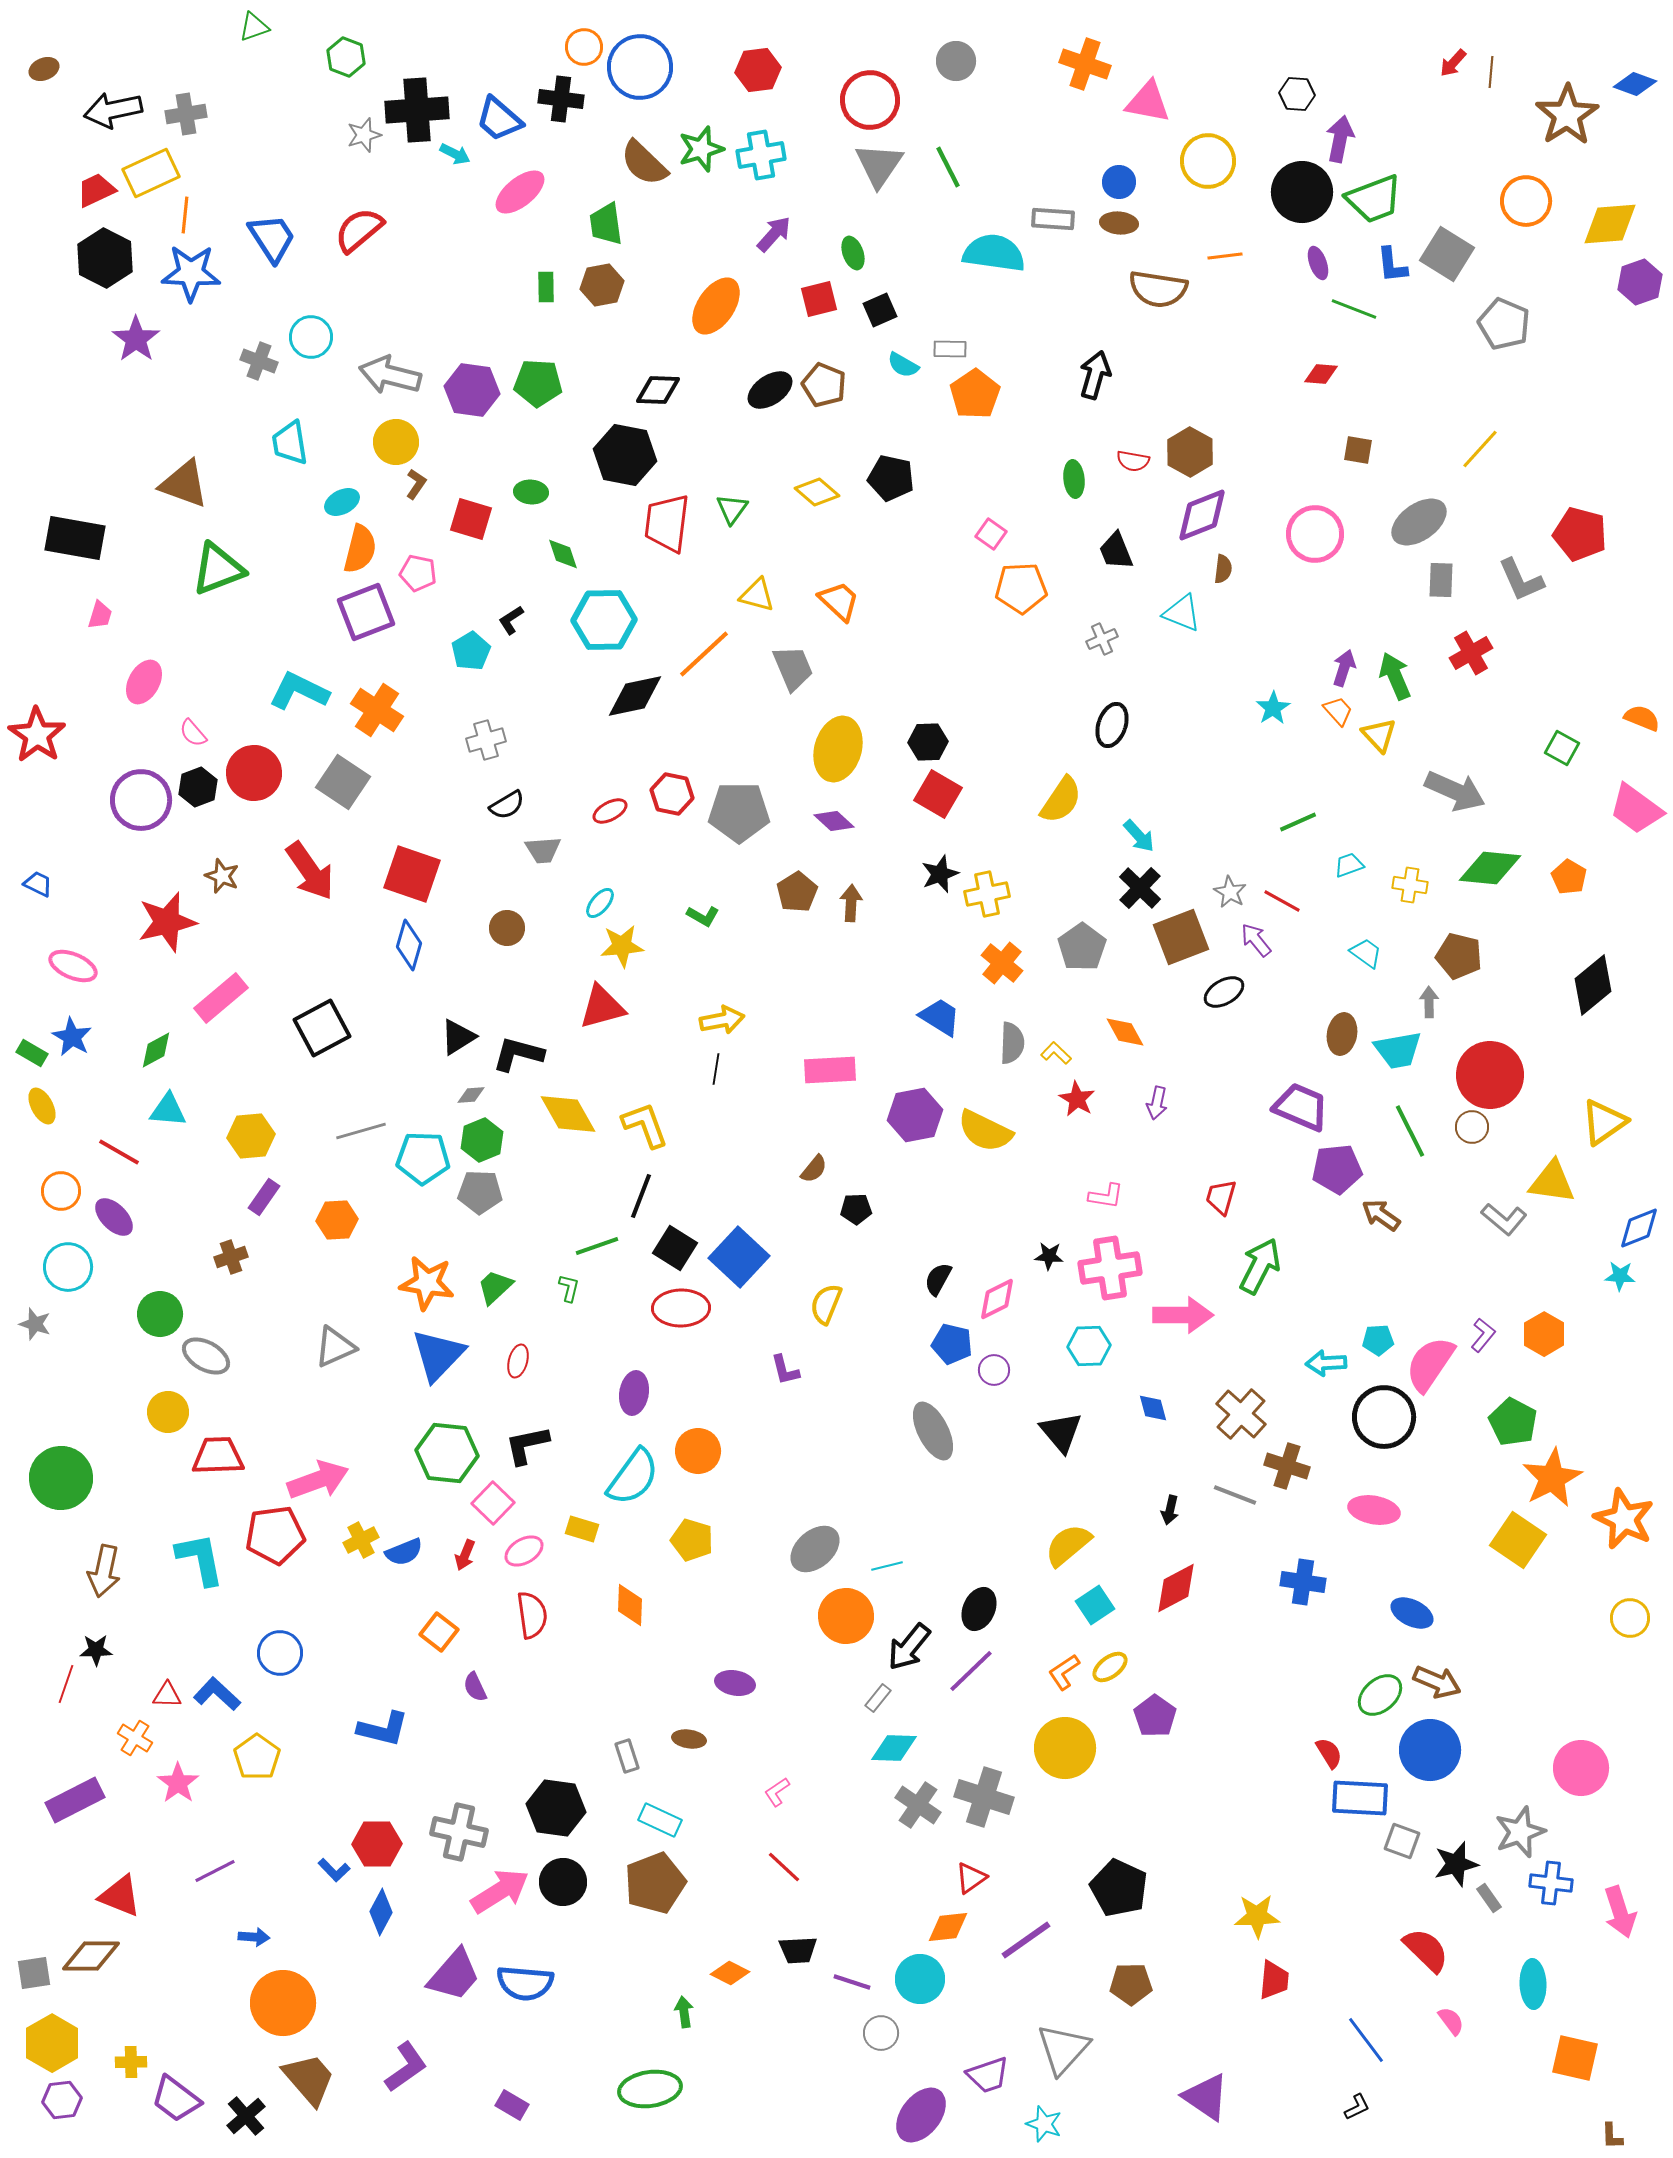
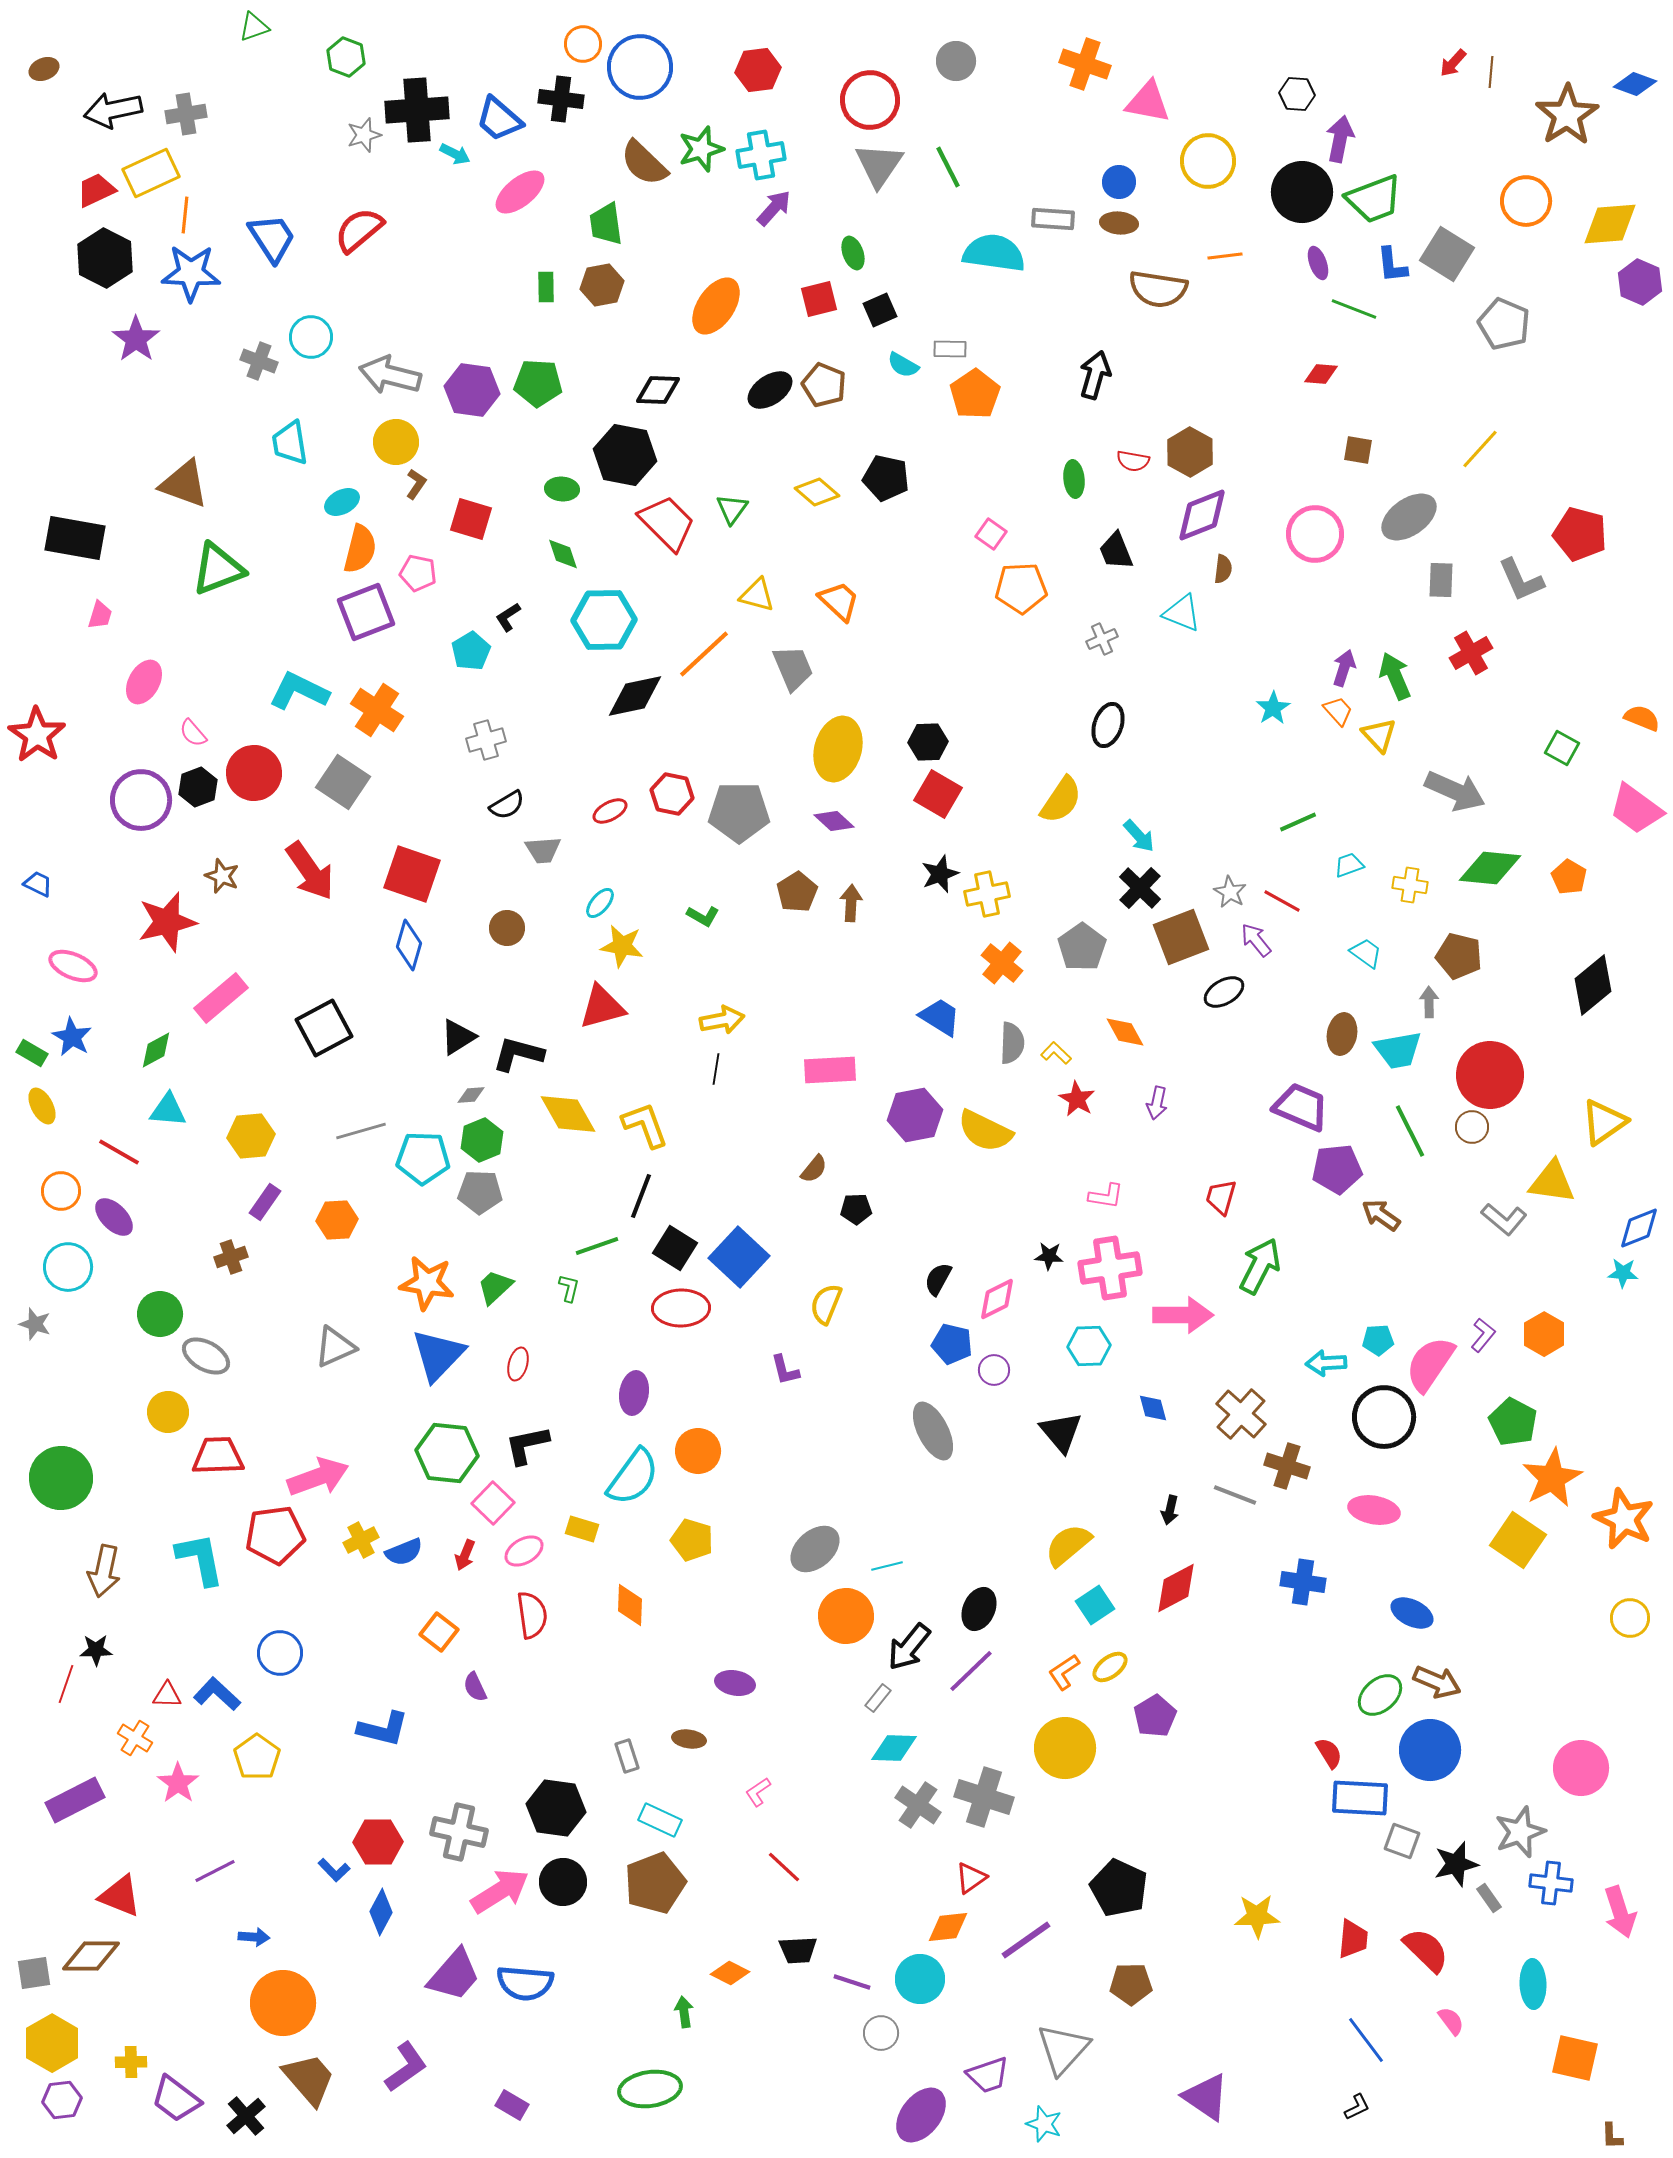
orange circle at (584, 47): moved 1 px left, 3 px up
purple arrow at (774, 234): moved 26 px up
purple hexagon at (1640, 282): rotated 18 degrees counterclockwise
black pentagon at (891, 478): moved 5 px left
green ellipse at (531, 492): moved 31 px right, 3 px up
gray ellipse at (1419, 522): moved 10 px left, 5 px up
red trapezoid at (667, 523): rotated 128 degrees clockwise
black L-shape at (511, 620): moved 3 px left, 3 px up
black ellipse at (1112, 725): moved 4 px left
yellow star at (622, 946): rotated 15 degrees clockwise
black square at (322, 1028): moved 2 px right
purple rectangle at (264, 1197): moved 1 px right, 5 px down
cyan star at (1620, 1276): moved 3 px right, 3 px up
red ellipse at (518, 1361): moved 3 px down
pink arrow at (318, 1480): moved 3 px up
purple pentagon at (1155, 1716): rotated 6 degrees clockwise
pink L-shape at (777, 1792): moved 19 px left
red hexagon at (377, 1844): moved 1 px right, 2 px up
red trapezoid at (1274, 1980): moved 79 px right, 41 px up
